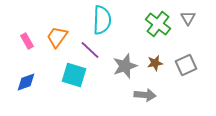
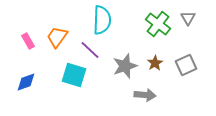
pink rectangle: moved 1 px right
brown star: rotated 21 degrees counterclockwise
